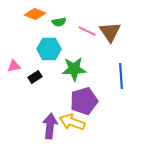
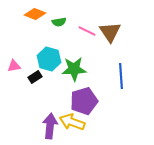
cyan hexagon: moved 10 px down; rotated 15 degrees clockwise
